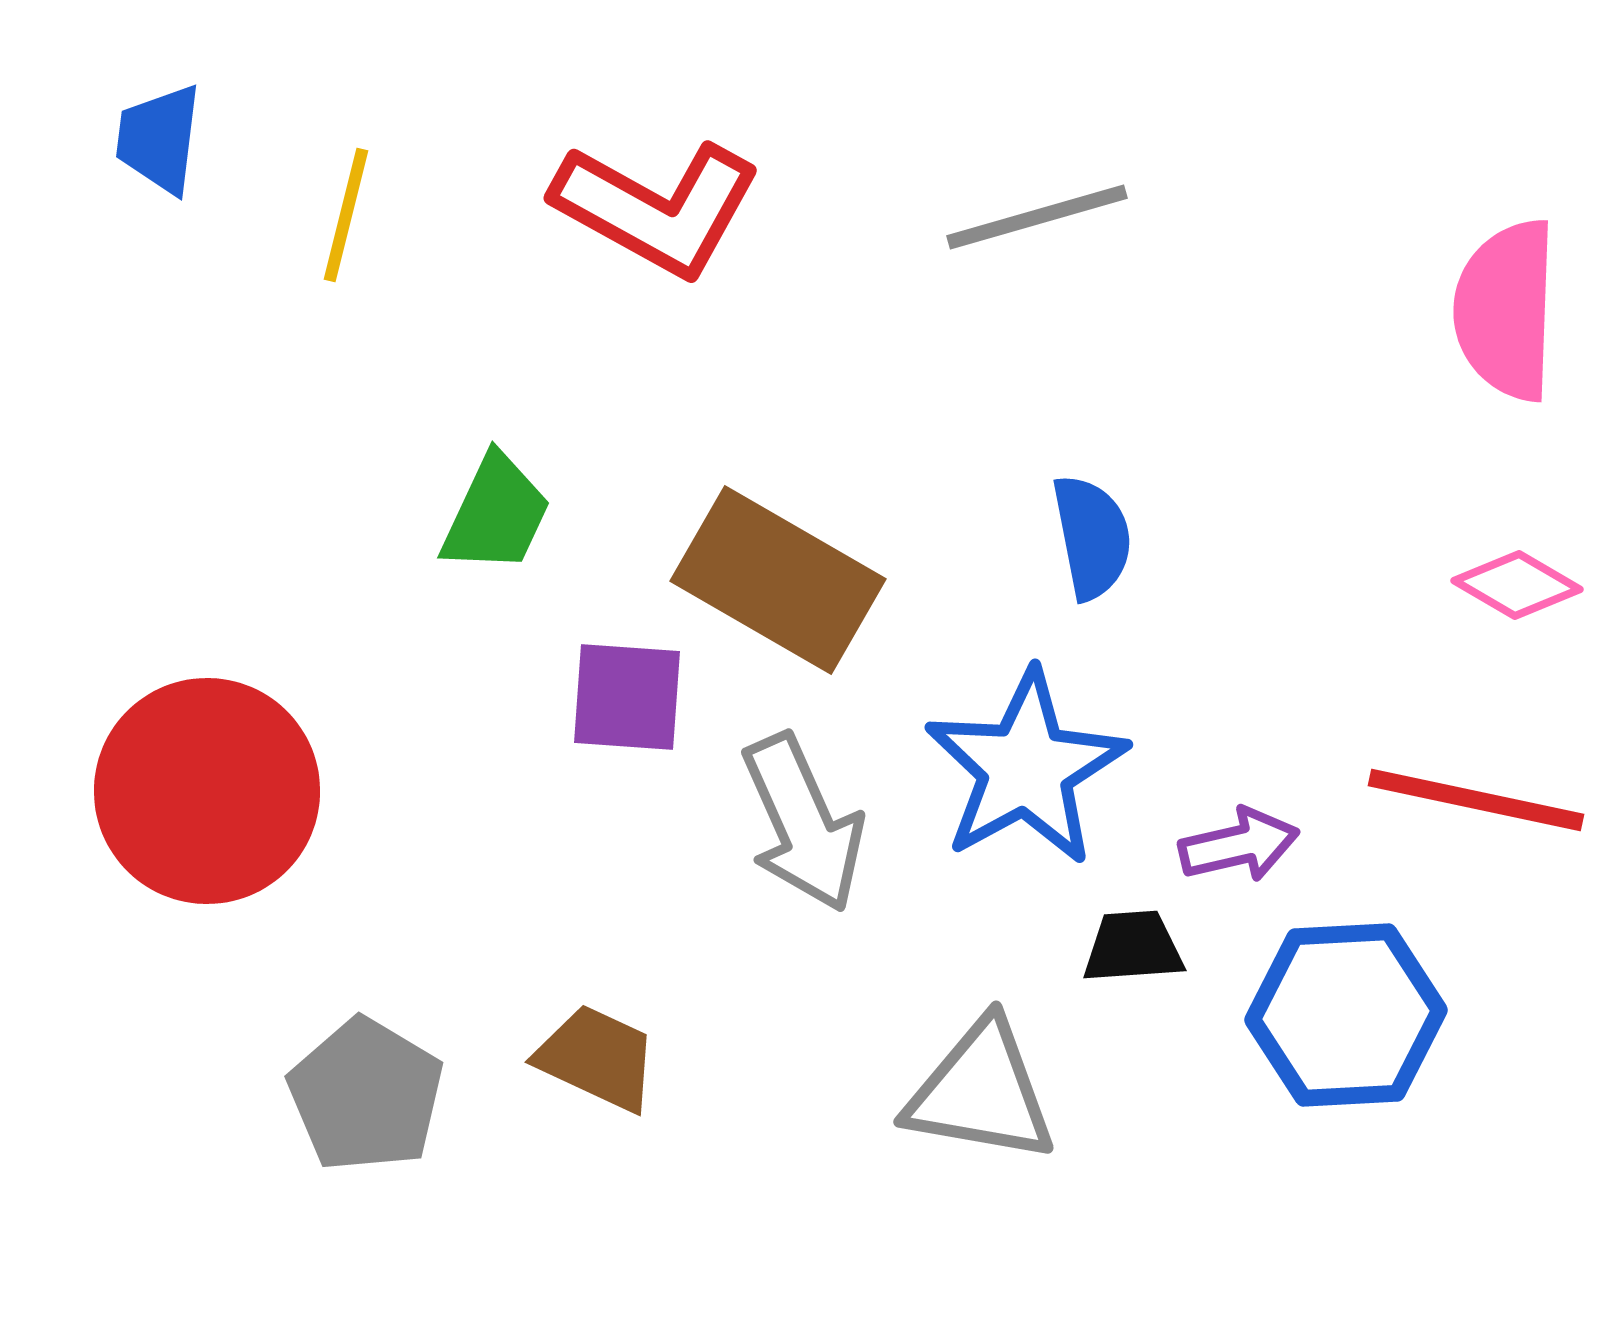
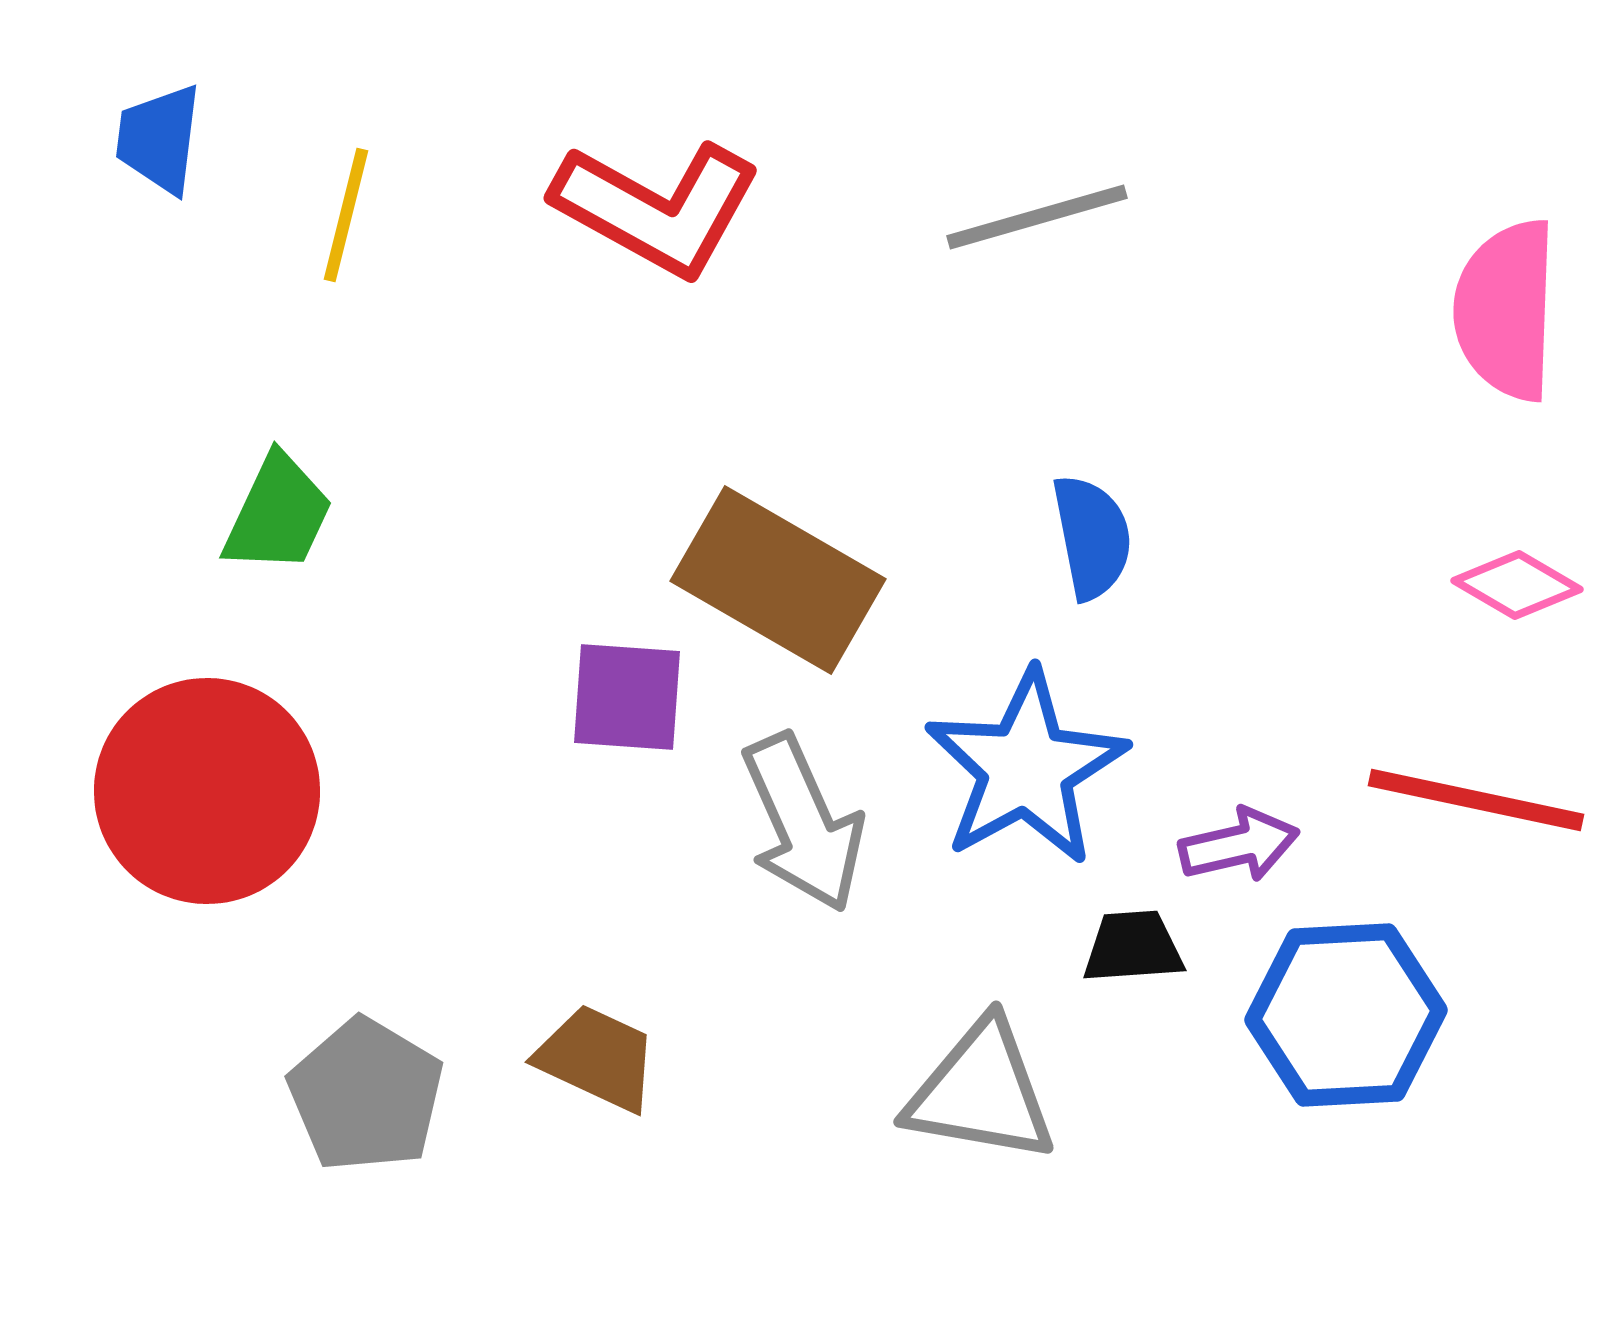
green trapezoid: moved 218 px left
